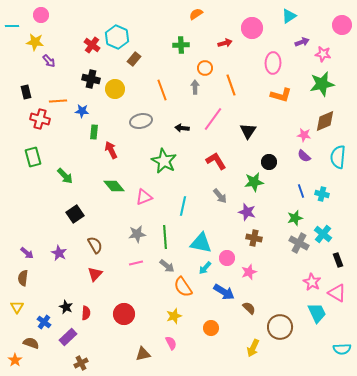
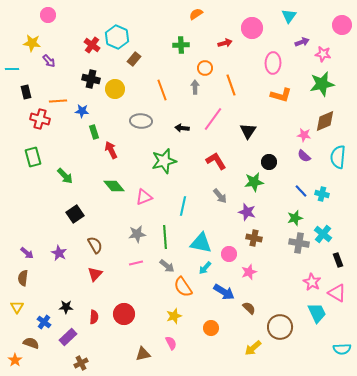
pink circle at (41, 15): moved 7 px right
cyan triangle at (289, 16): rotated 21 degrees counterclockwise
cyan line at (12, 26): moved 43 px down
yellow star at (35, 42): moved 3 px left, 1 px down
gray ellipse at (141, 121): rotated 15 degrees clockwise
green rectangle at (94, 132): rotated 24 degrees counterclockwise
green star at (164, 161): rotated 30 degrees clockwise
blue line at (301, 191): rotated 24 degrees counterclockwise
gray cross at (299, 243): rotated 18 degrees counterclockwise
pink circle at (227, 258): moved 2 px right, 4 px up
black star at (66, 307): rotated 24 degrees counterclockwise
red semicircle at (86, 313): moved 8 px right, 4 px down
yellow arrow at (253, 348): rotated 24 degrees clockwise
